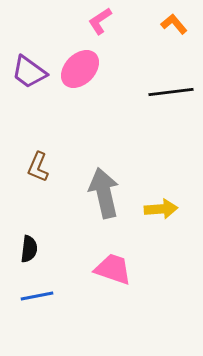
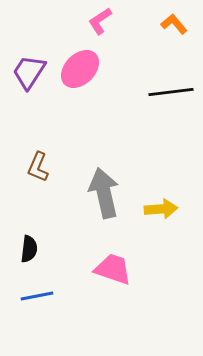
purple trapezoid: rotated 87 degrees clockwise
